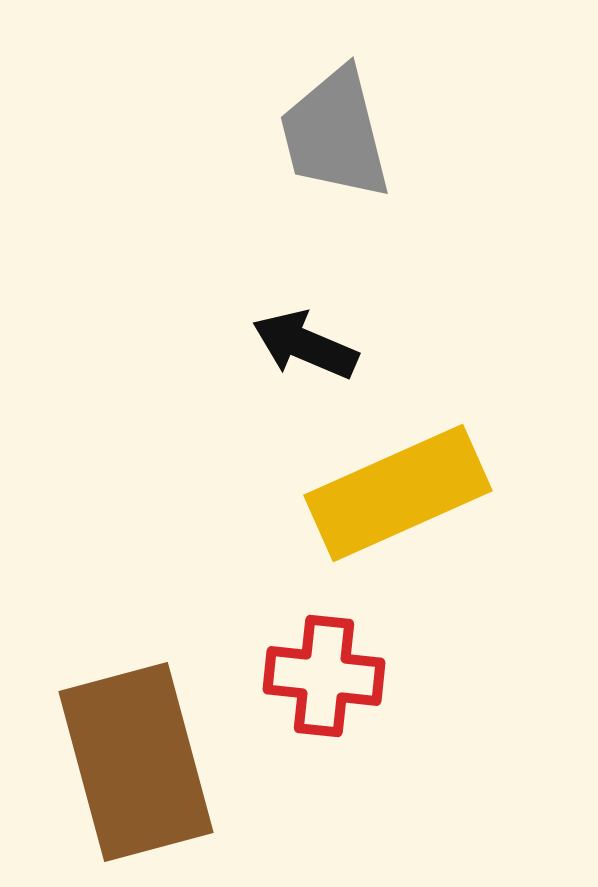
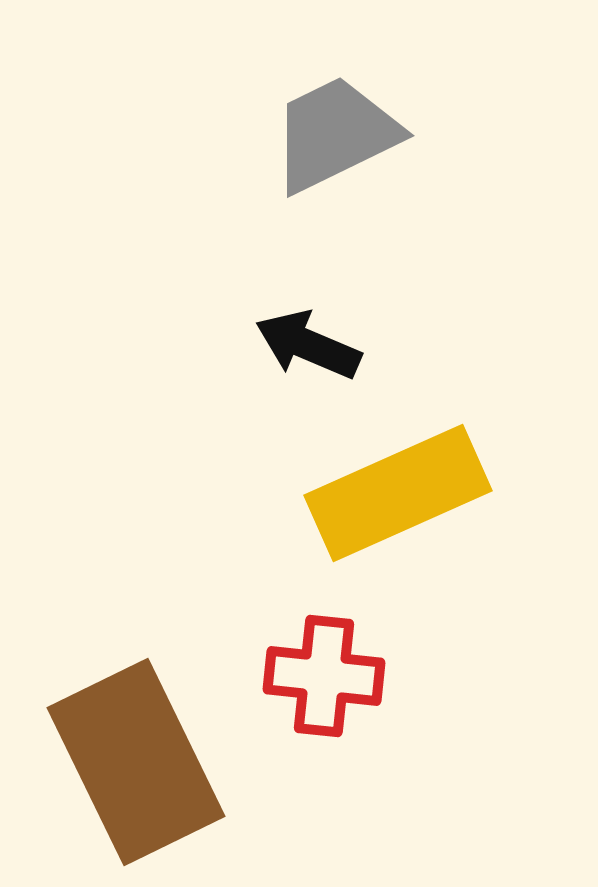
gray trapezoid: rotated 78 degrees clockwise
black arrow: moved 3 px right
brown rectangle: rotated 11 degrees counterclockwise
